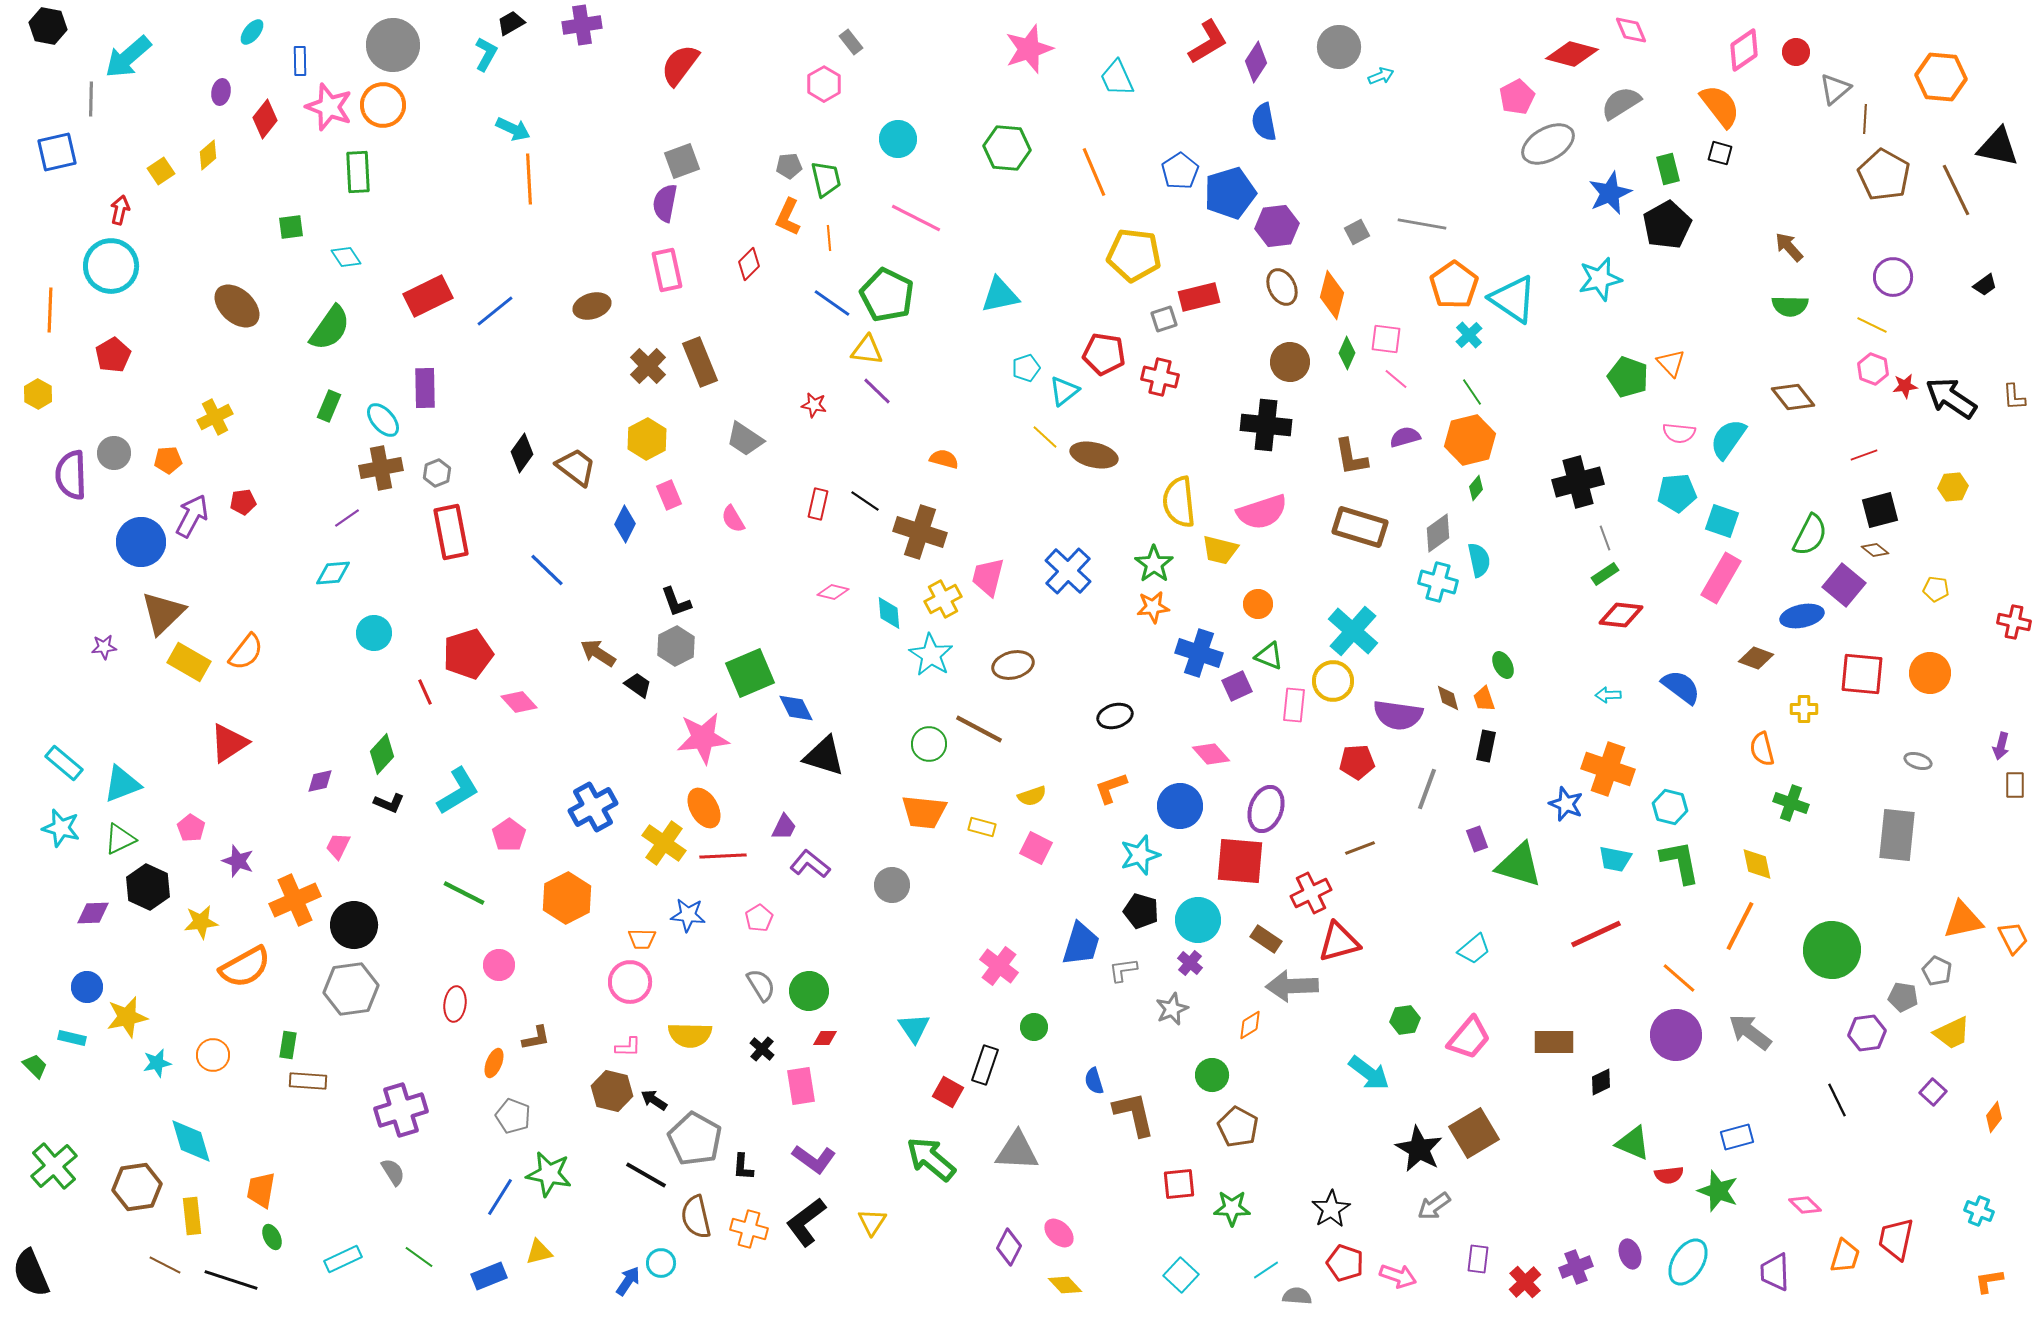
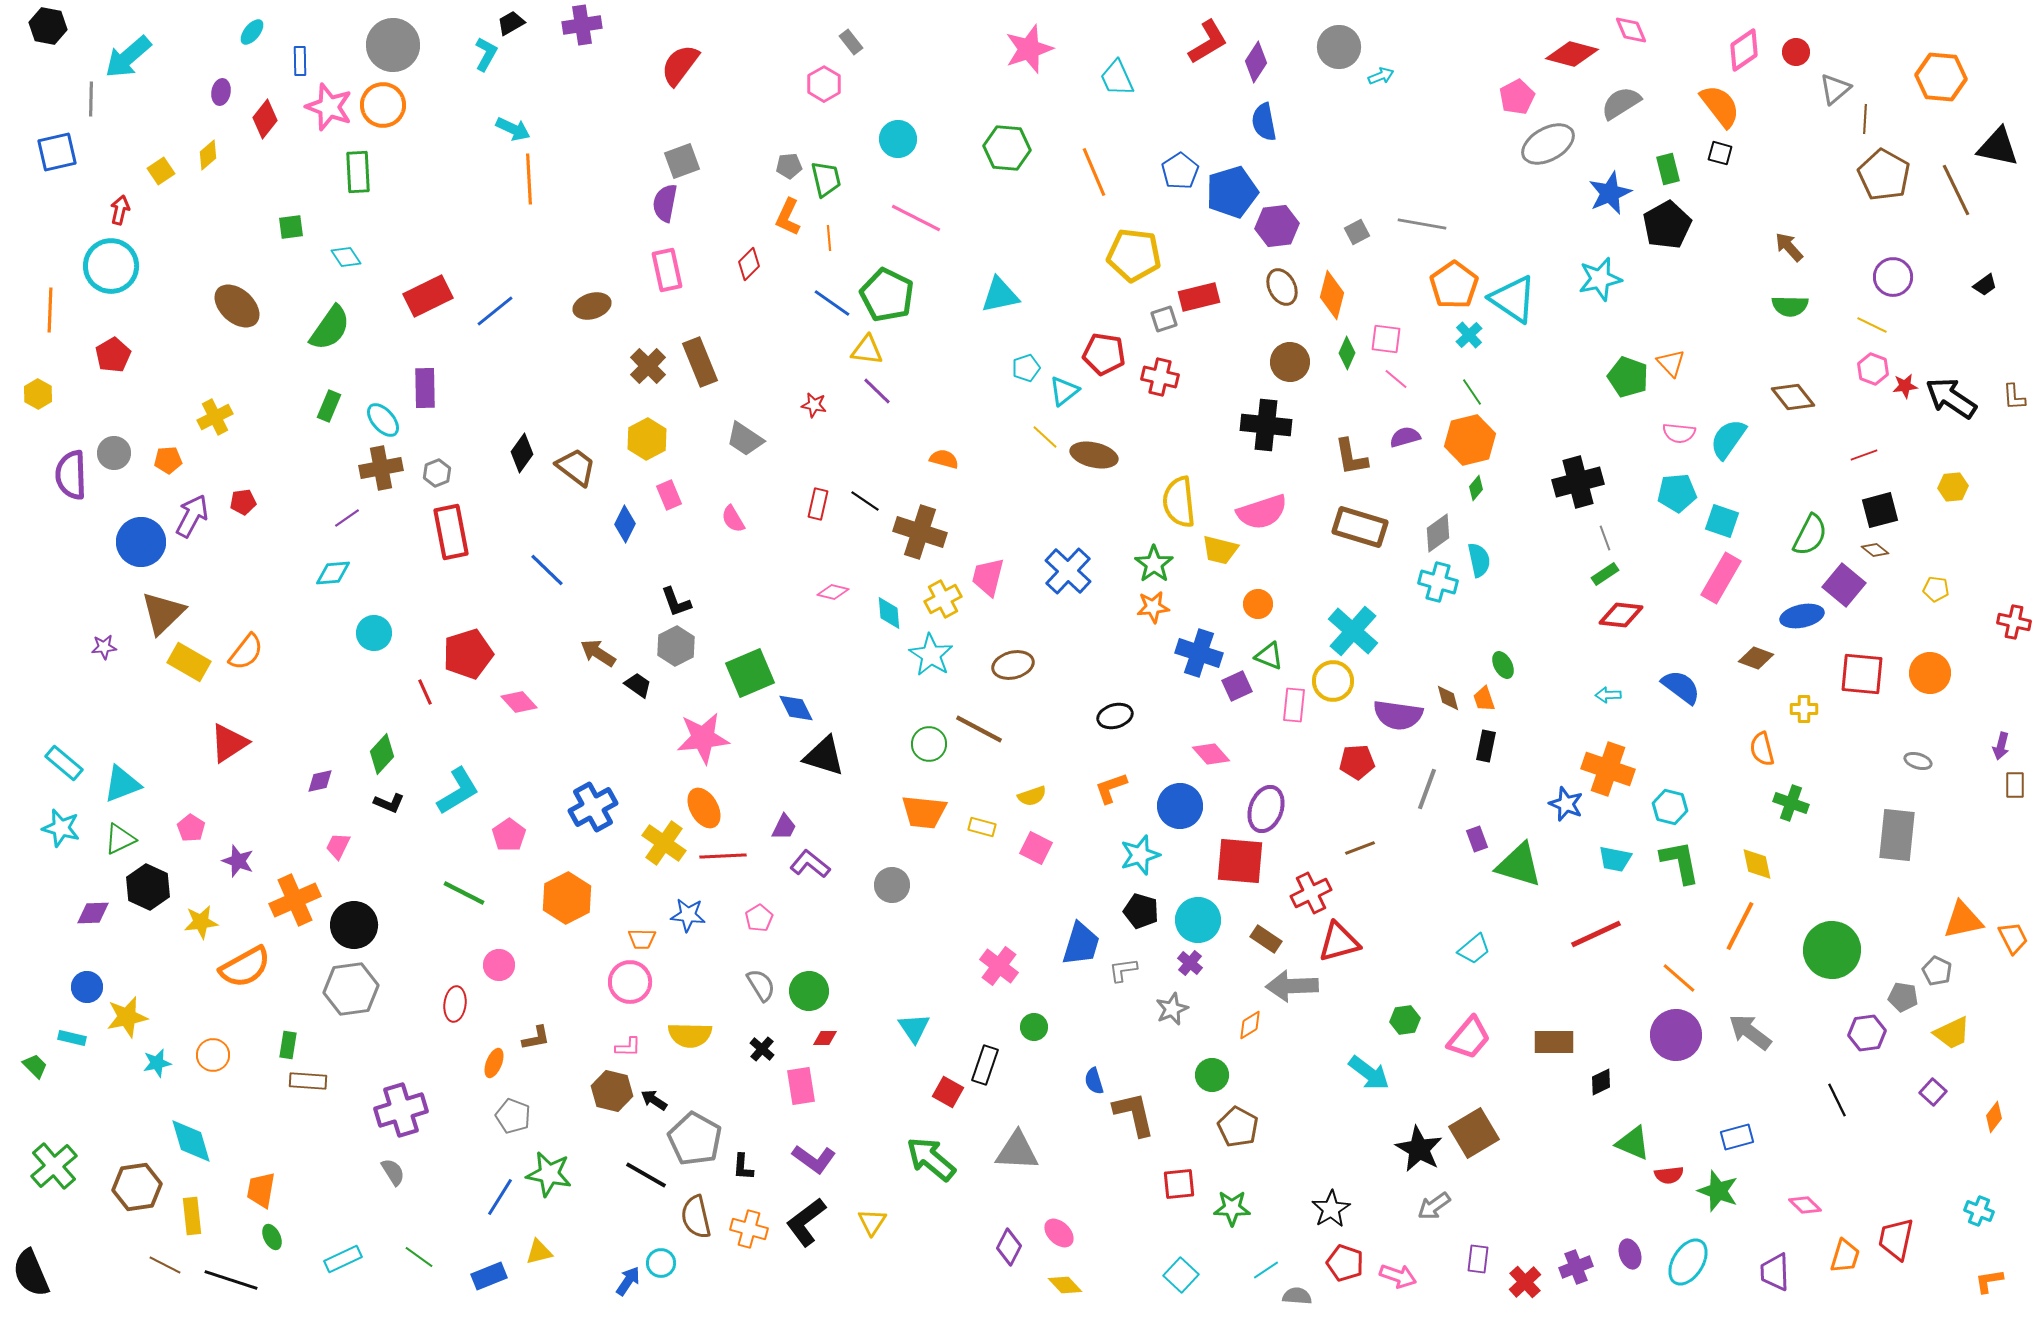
blue pentagon at (1230, 193): moved 2 px right, 1 px up
